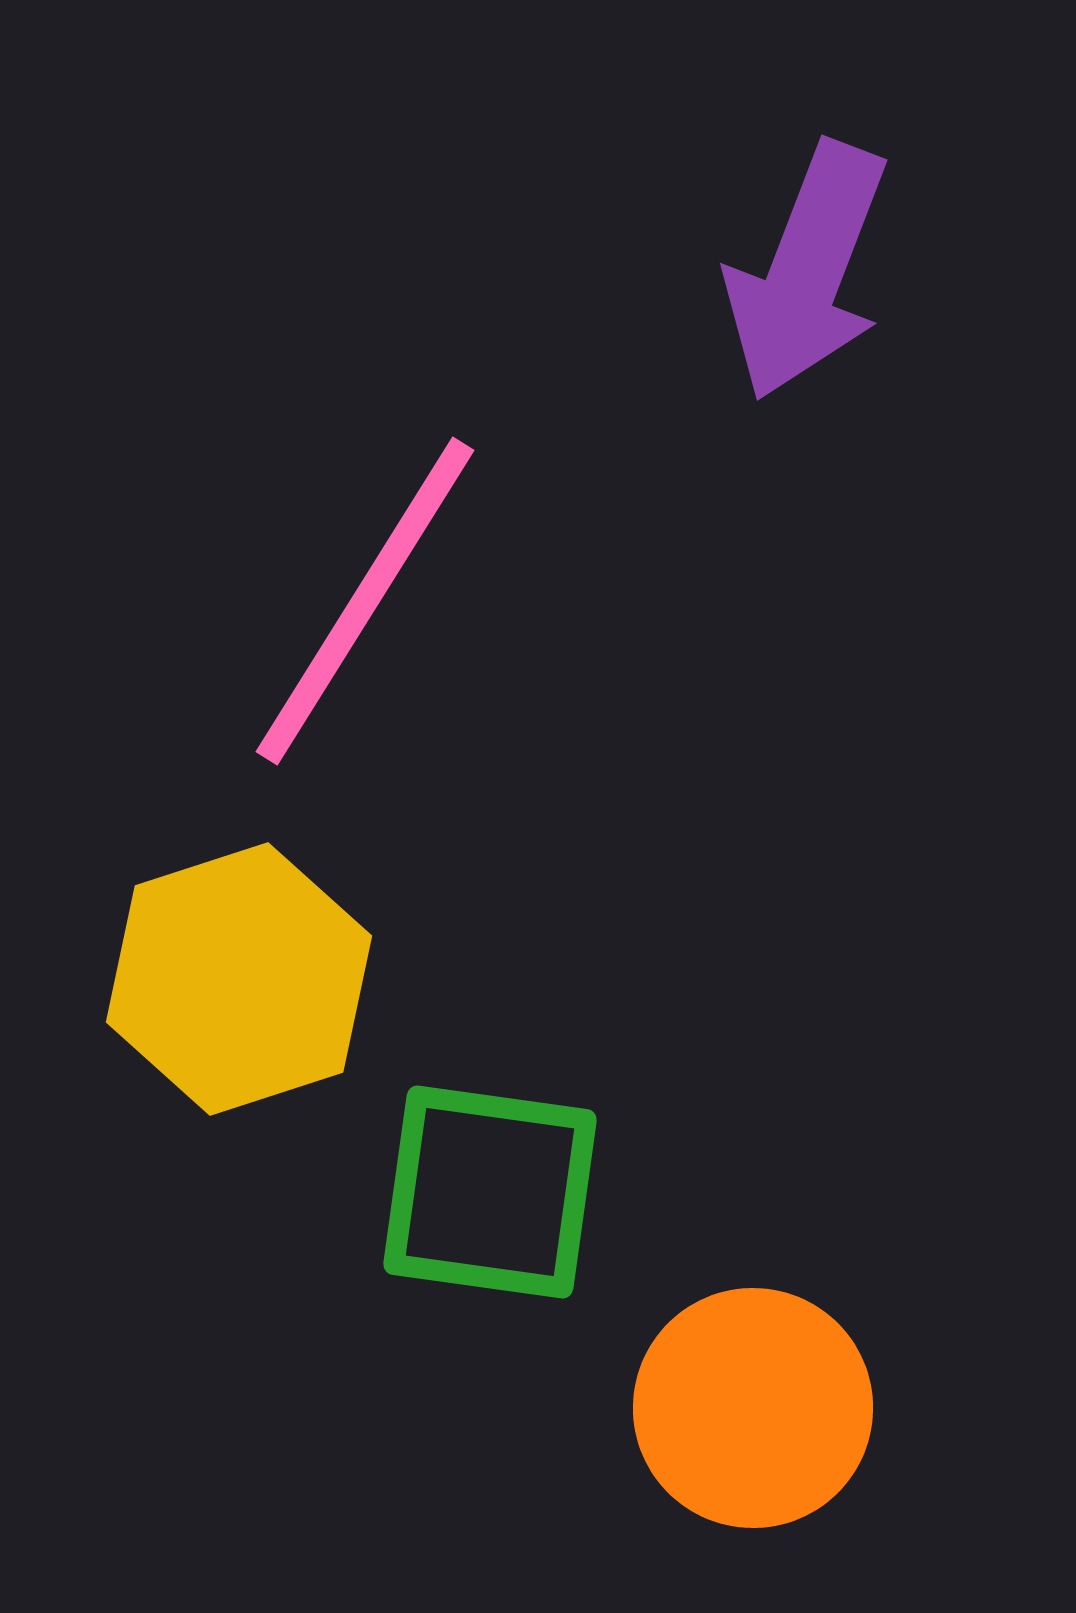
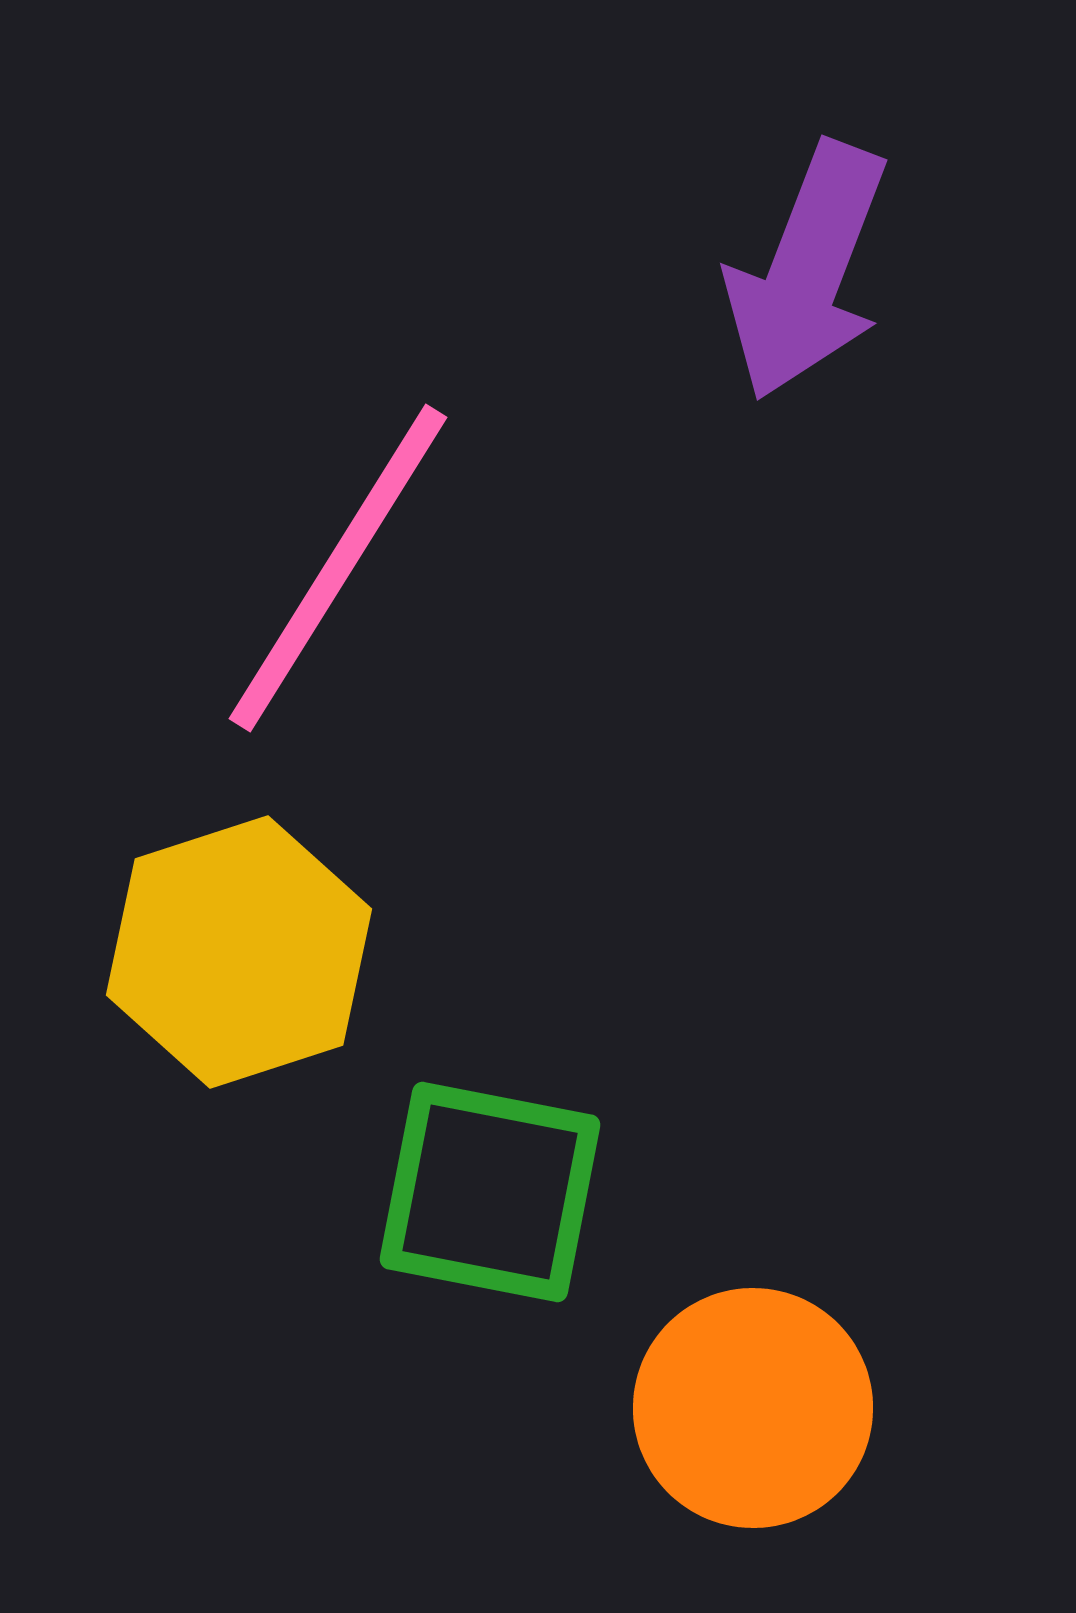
pink line: moved 27 px left, 33 px up
yellow hexagon: moved 27 px up
green square: rotated 3 degrees clockwise
